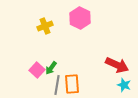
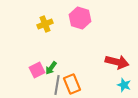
pink hexagon: rotated 10 degrees counterclockwise
yellow cross: moved 2 px up
red arrow: moved 3 px up; rotated 10 degrees counterclockwise
pink square: rotated 21 degrees clockwise
orange rectangle: rotated 18 degrees counterclockwise
